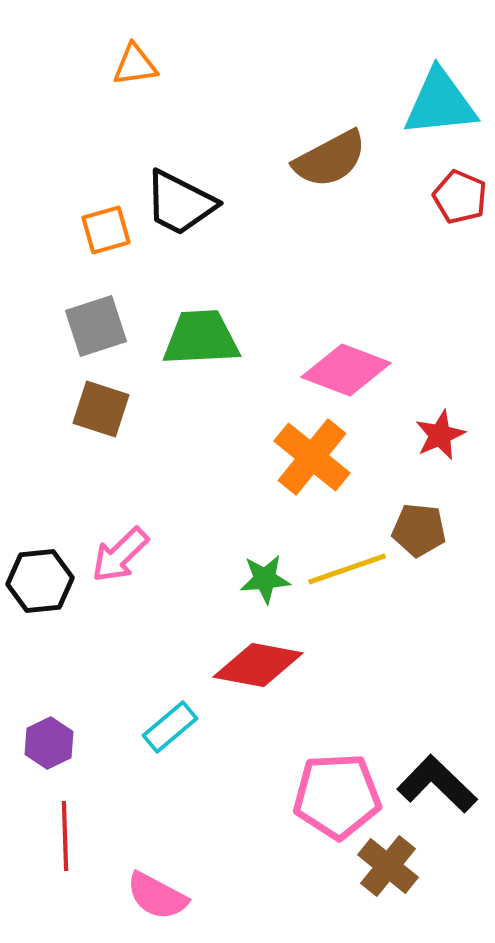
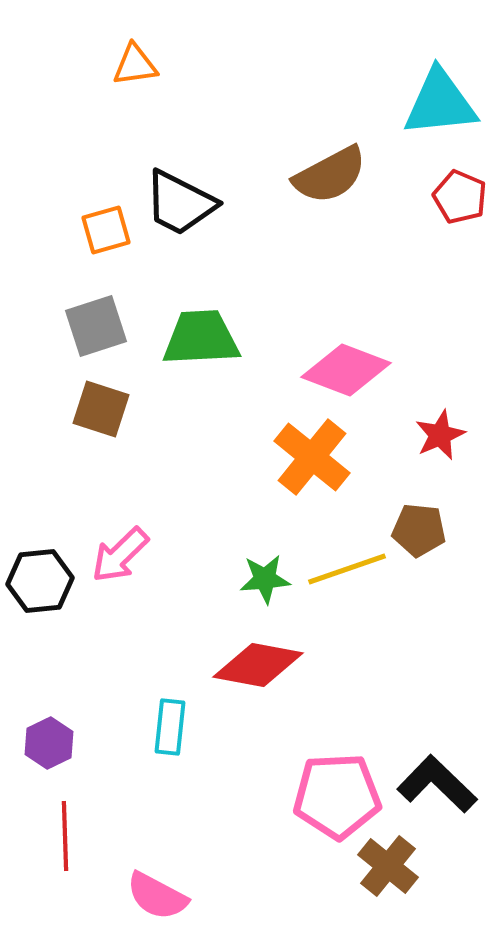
brown semicircle: moved 16 px down
cyan rectangle: rotated 44 degrees counterclockwise
